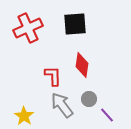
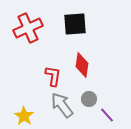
red L-shape: rotated 10 degrees clockwise
